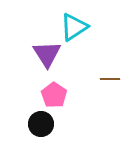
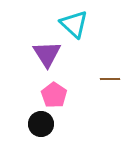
cyan triangle: moved 3 px up; rotated 44 degrees counterclockwise
